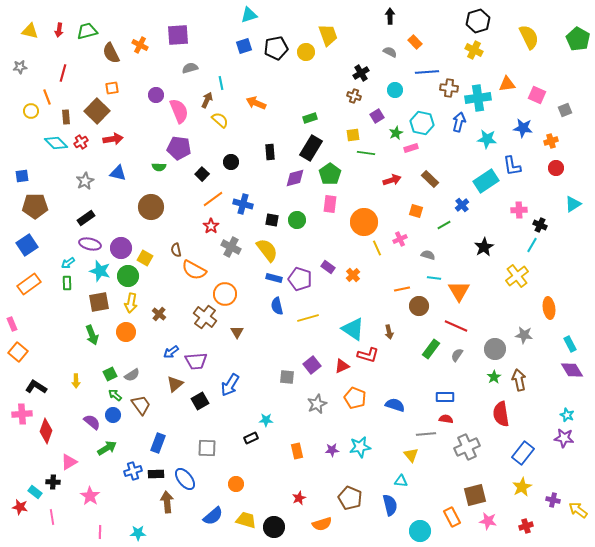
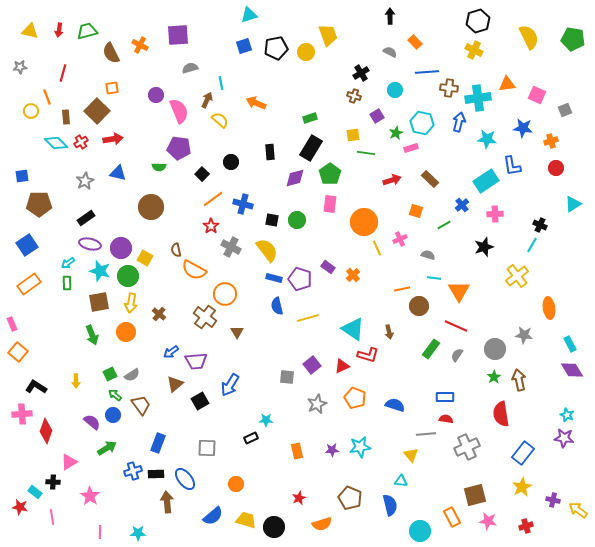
green pentagon at (578, 39): moved 5 px left; rotated 20 degrees counterclockwise
brown pentagon at (35, 206): moved 4 px right, 2 px up
pink cross at (519, 210): moved 24 px left, 4 px down
black star at (484, 247): rotated 12 degrees clockwise
